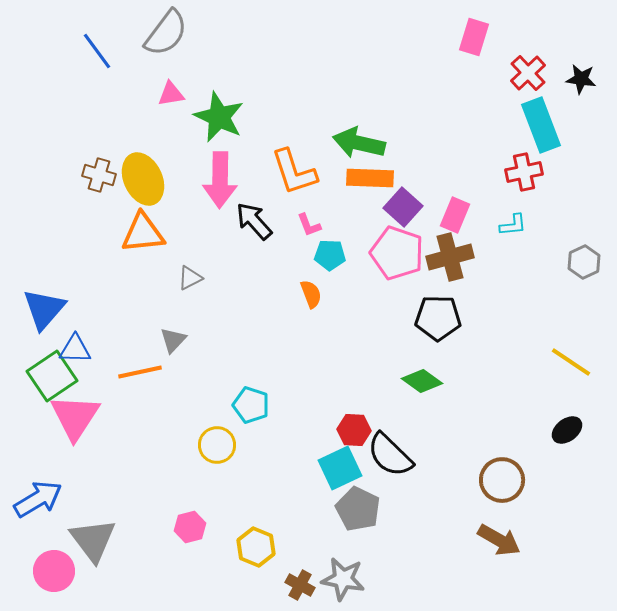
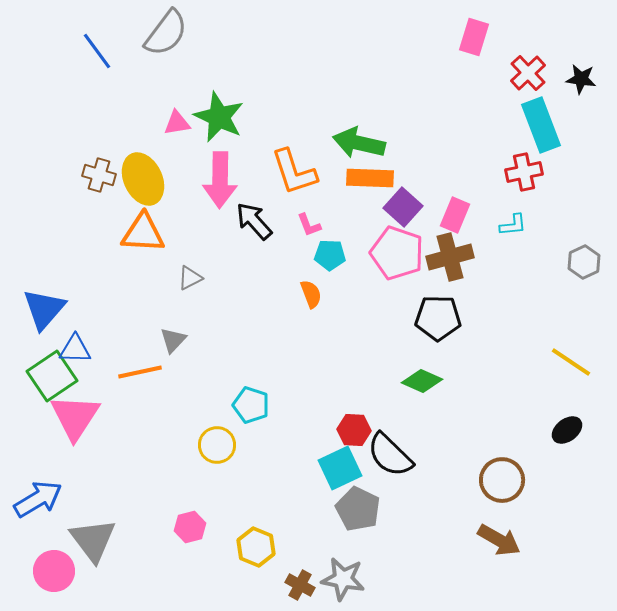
pink triangle at (171, 94): moved 6 px right, 29 px down
orange triangle at (143, 233): rotated 9 degrees clockwise
green diamond at (422, 381): rotated 12 degrees counterclockwise
